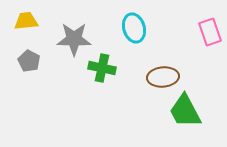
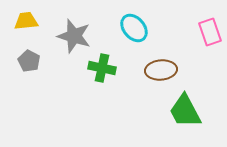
cyan ellipse: rotated 24 degrees counterclockwise
gray star: moved 3 px up; rotated 16 degrees clockwise
brown ellipse: moved 2 px left, 7 px up
